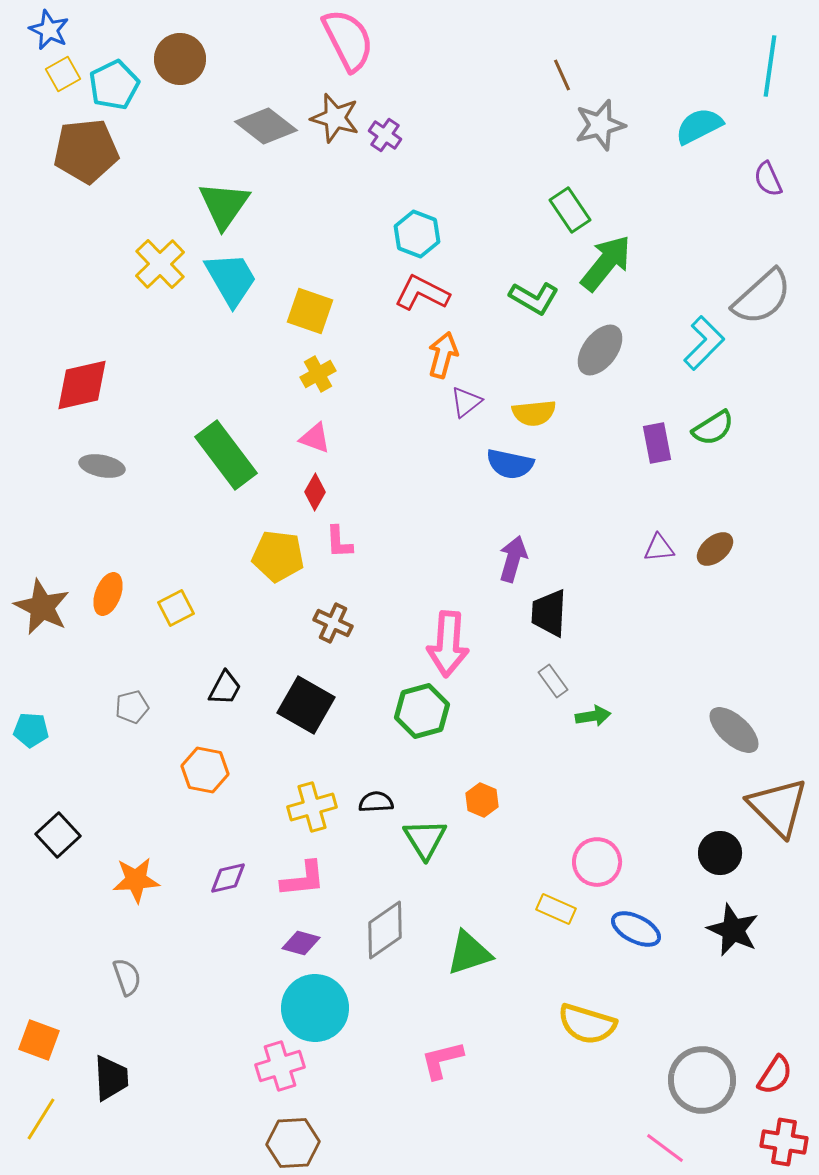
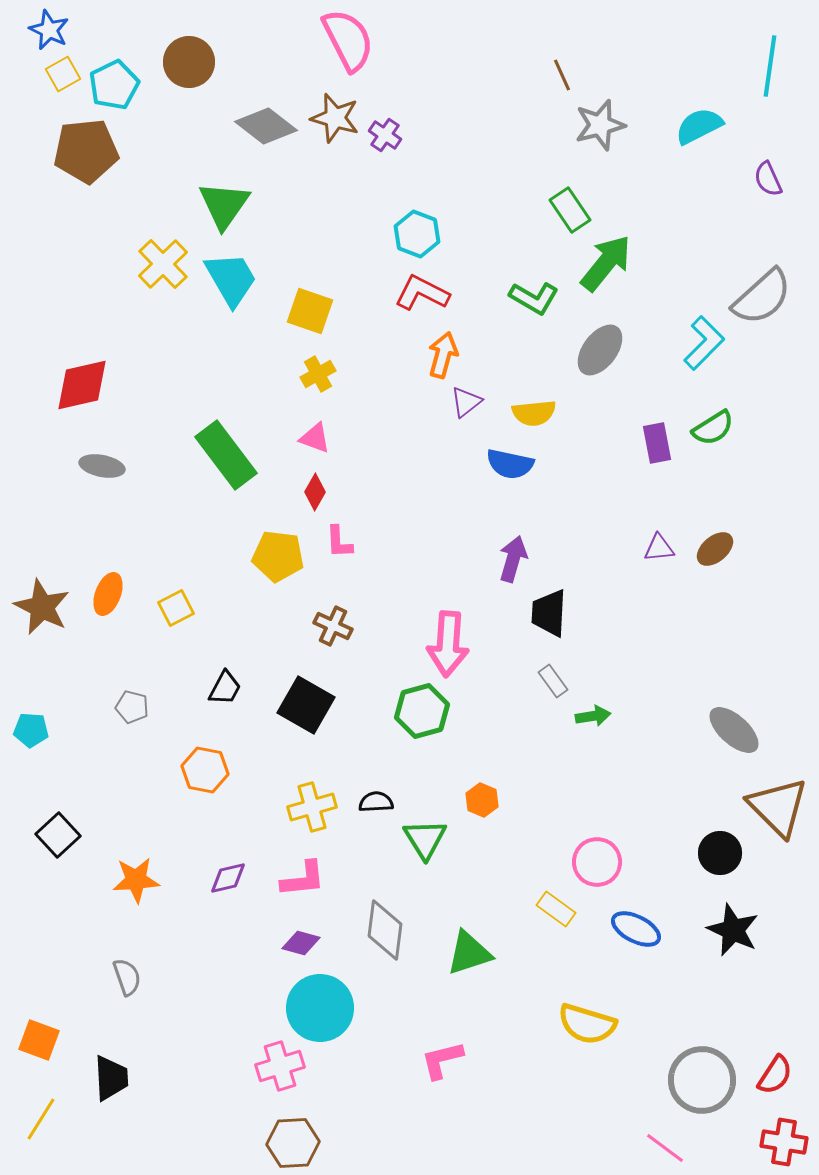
brown circle at (180, 59): moved 9 px right, 3 px down
yellow cross at (160, 264): moved 3 px right
brown cross at (333, 623): moved 3 px down
gray pentagon at (132, 707): rotated 28 degrees clockwise
yellow rectangle at (556, 909): rotated 12 degrees clockwise
gray diamond at (385, 930): rotated 48 degrees counterclockwise
cyan circle at (315, 1008): moved 5 px right
